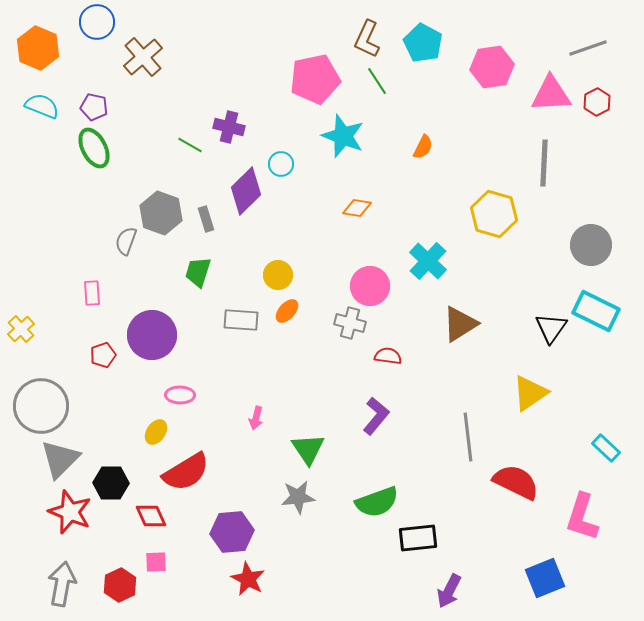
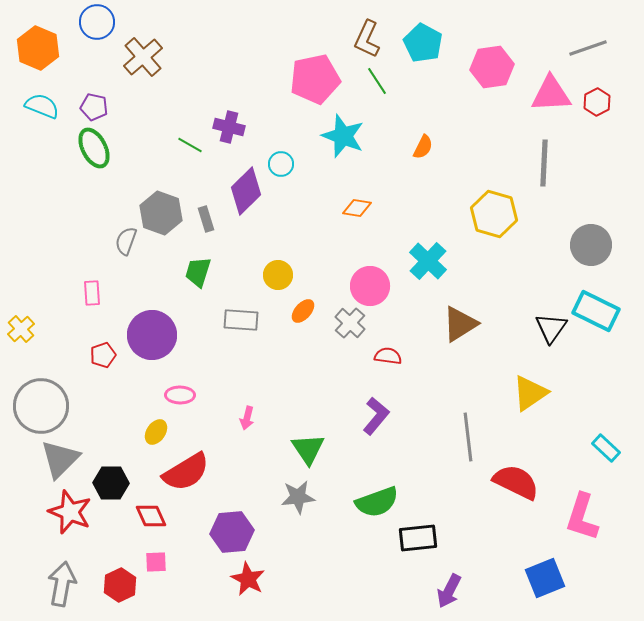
orange ellipse at (287, 311): moved 16 px right
gray cross at (350, 323): rotated 28 degrees clockwise
pink arrow at (256, 418): moved 9 px left
